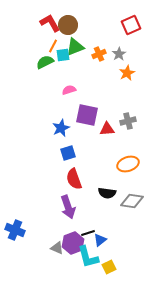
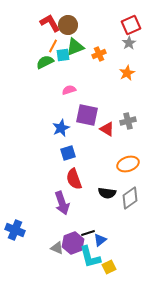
gray star: moved 10 px right, 11 px up
red triangle: rotated 35 degrees clockwise
gray diamond: moved 2 px left, 3 px up; rotated 45 degrees counterclockwise
purple arrow: moved 6 px left, 4 px up
cyan L-shape: moved 2 px right
